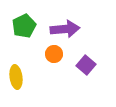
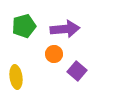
green pentagon: rotated 10 degrees clockwise
purple square: moved 9 px left, 6 px down
